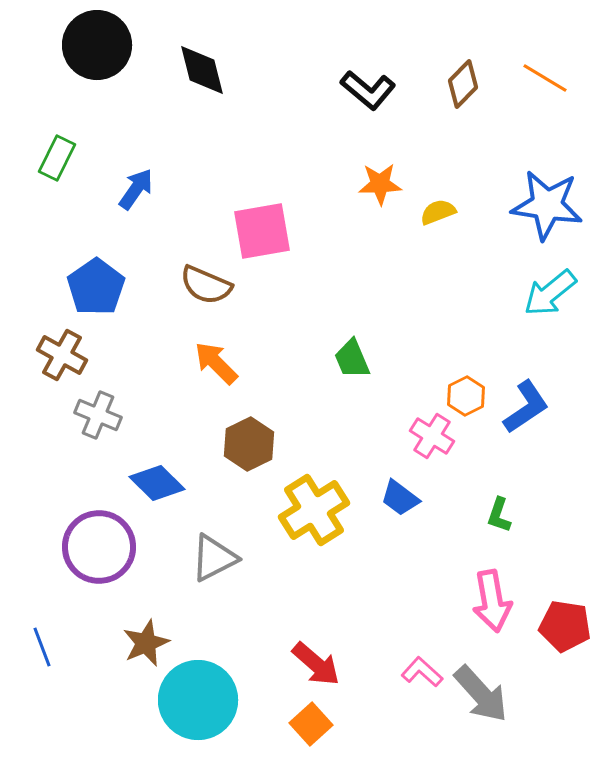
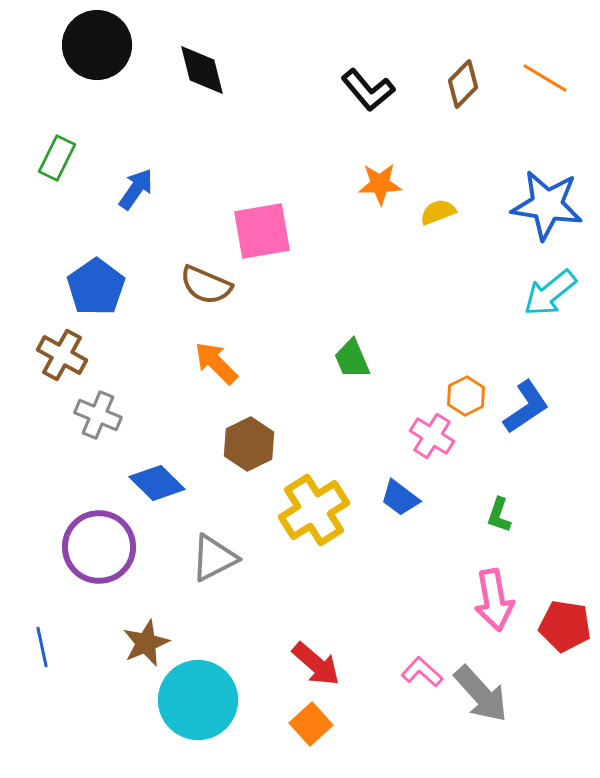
black L-shape: rotated 10 degrees clockwise
pink arrow: moved 2 px right, 1 px up
blue line: rotated 9 degrees clockwise
